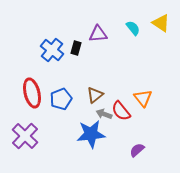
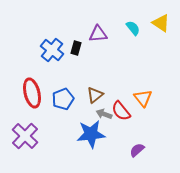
blue pentagon: moved 2 px right
